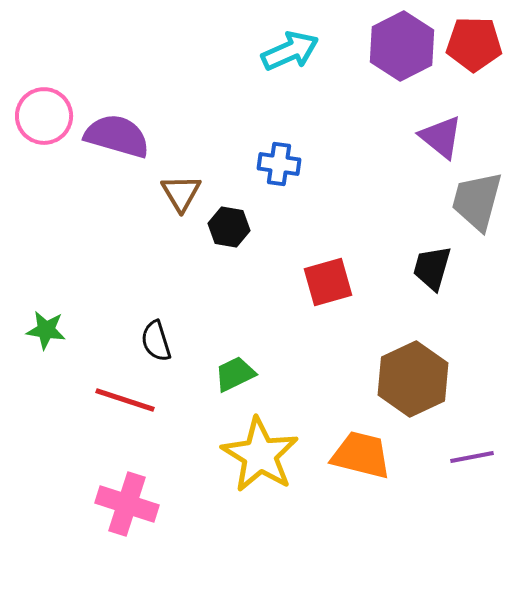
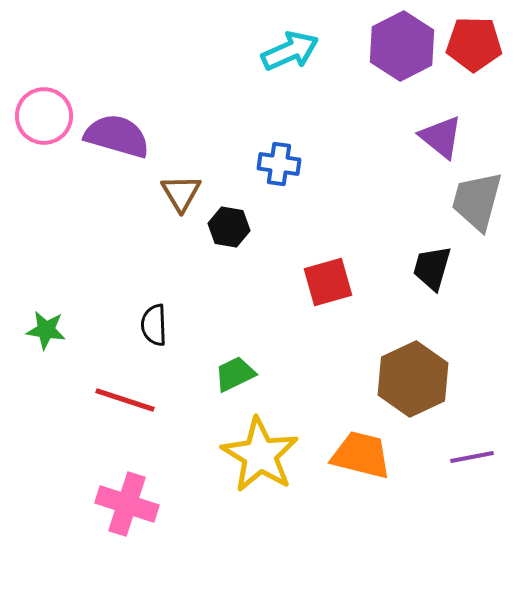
black semicircle: moved 2 px left, 16 px up; rotated 15 degrees clockwise
